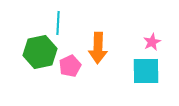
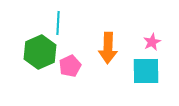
orange arrow: moved 10 px right
green hexagon: rotated 12 degrees counterclockwise
